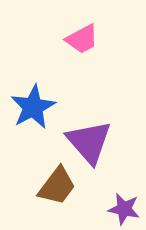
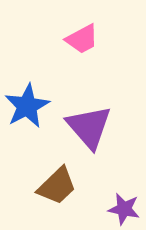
blue star: moved 6 px left, 1 px up
purple triangle: moved 15 px up
brown trapezoid: rotated 9 degrees clockwise
